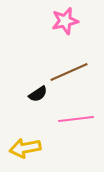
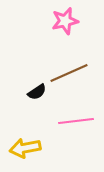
brown line: moved 1 px down
black semicircle: moved 1 px left, 2 px up
pink line: moved 2 px down
